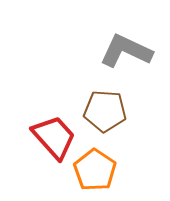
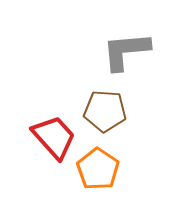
gray L-shape: rotated 30 degrees counterclockwise
orange pentagon: moved 3 px right, 1 px up
